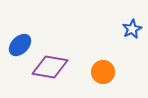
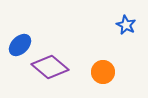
blue star: moved 6 px left, 4 px up; rotated 18 degrees counterclockwise
purple diamond: rotated 30 degrees clockwise
